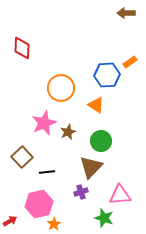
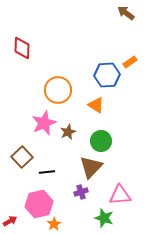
brown arrow: rotated 36 degrees clockwise
orange circle: moved 3 px left, 2 px down
